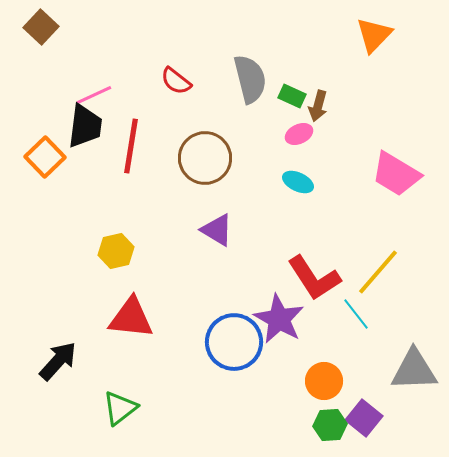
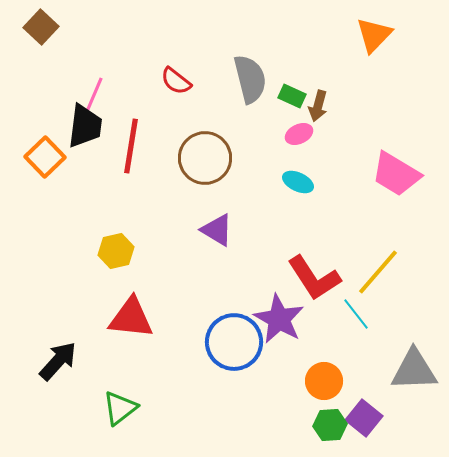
pink line: rotated 42 degrees counterclockwise
